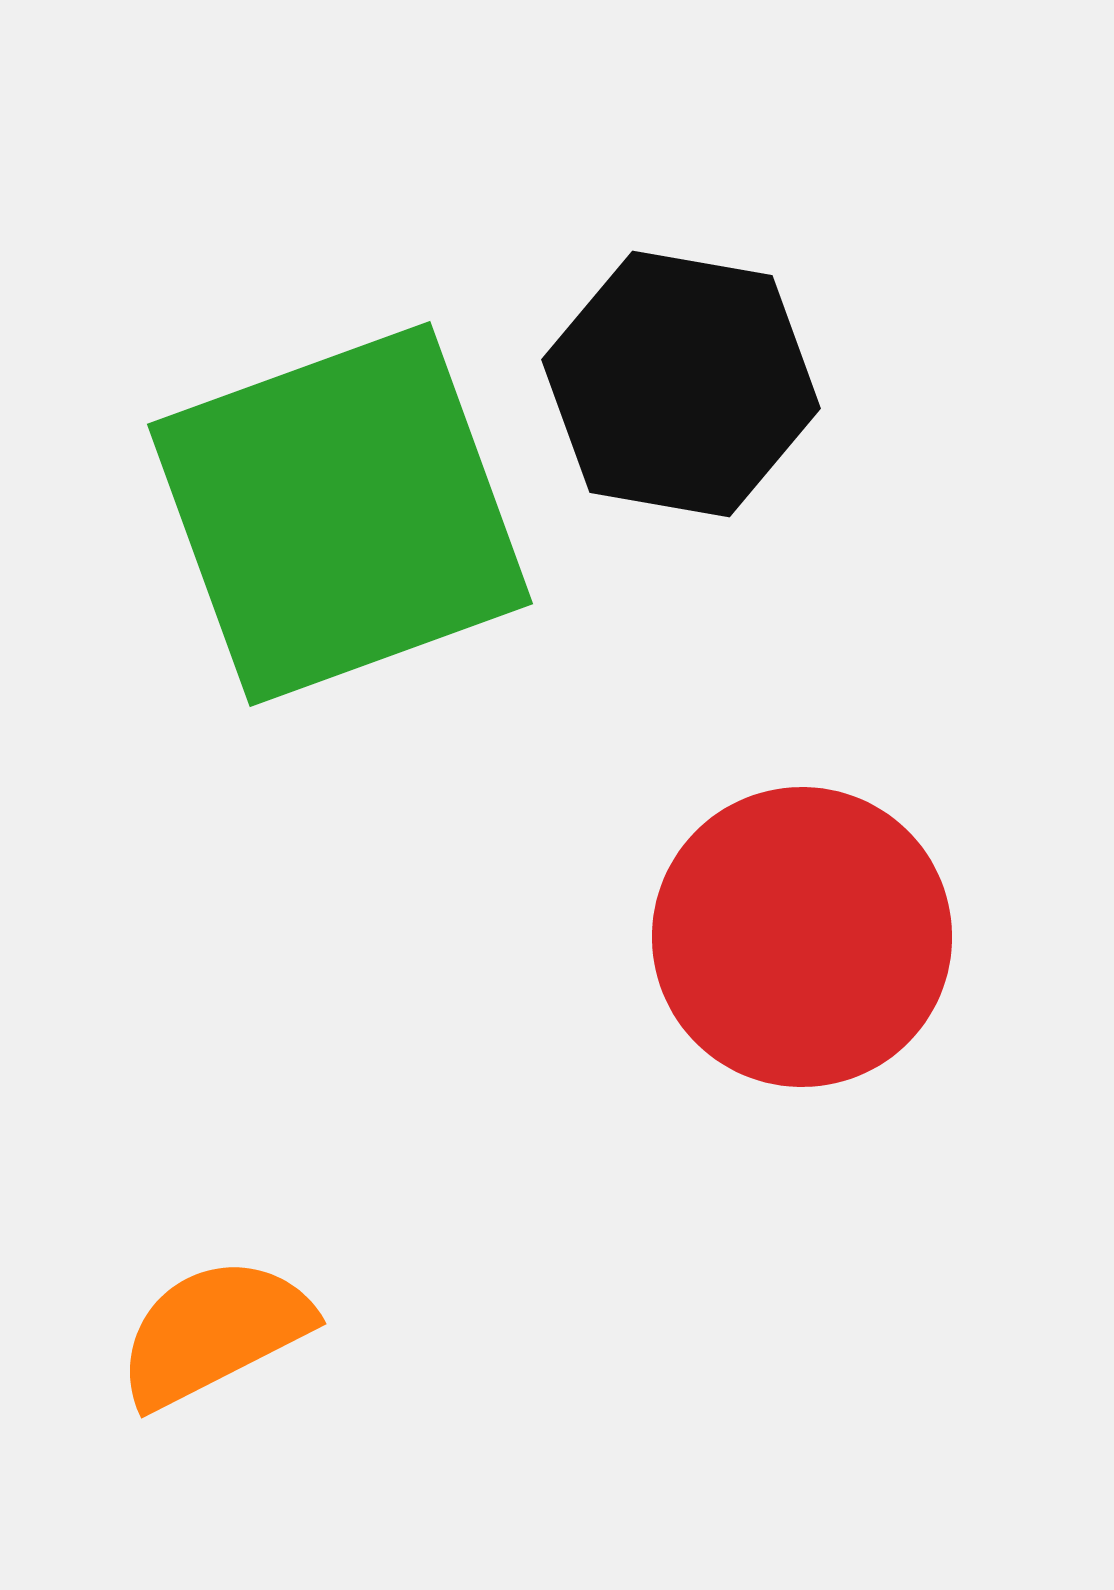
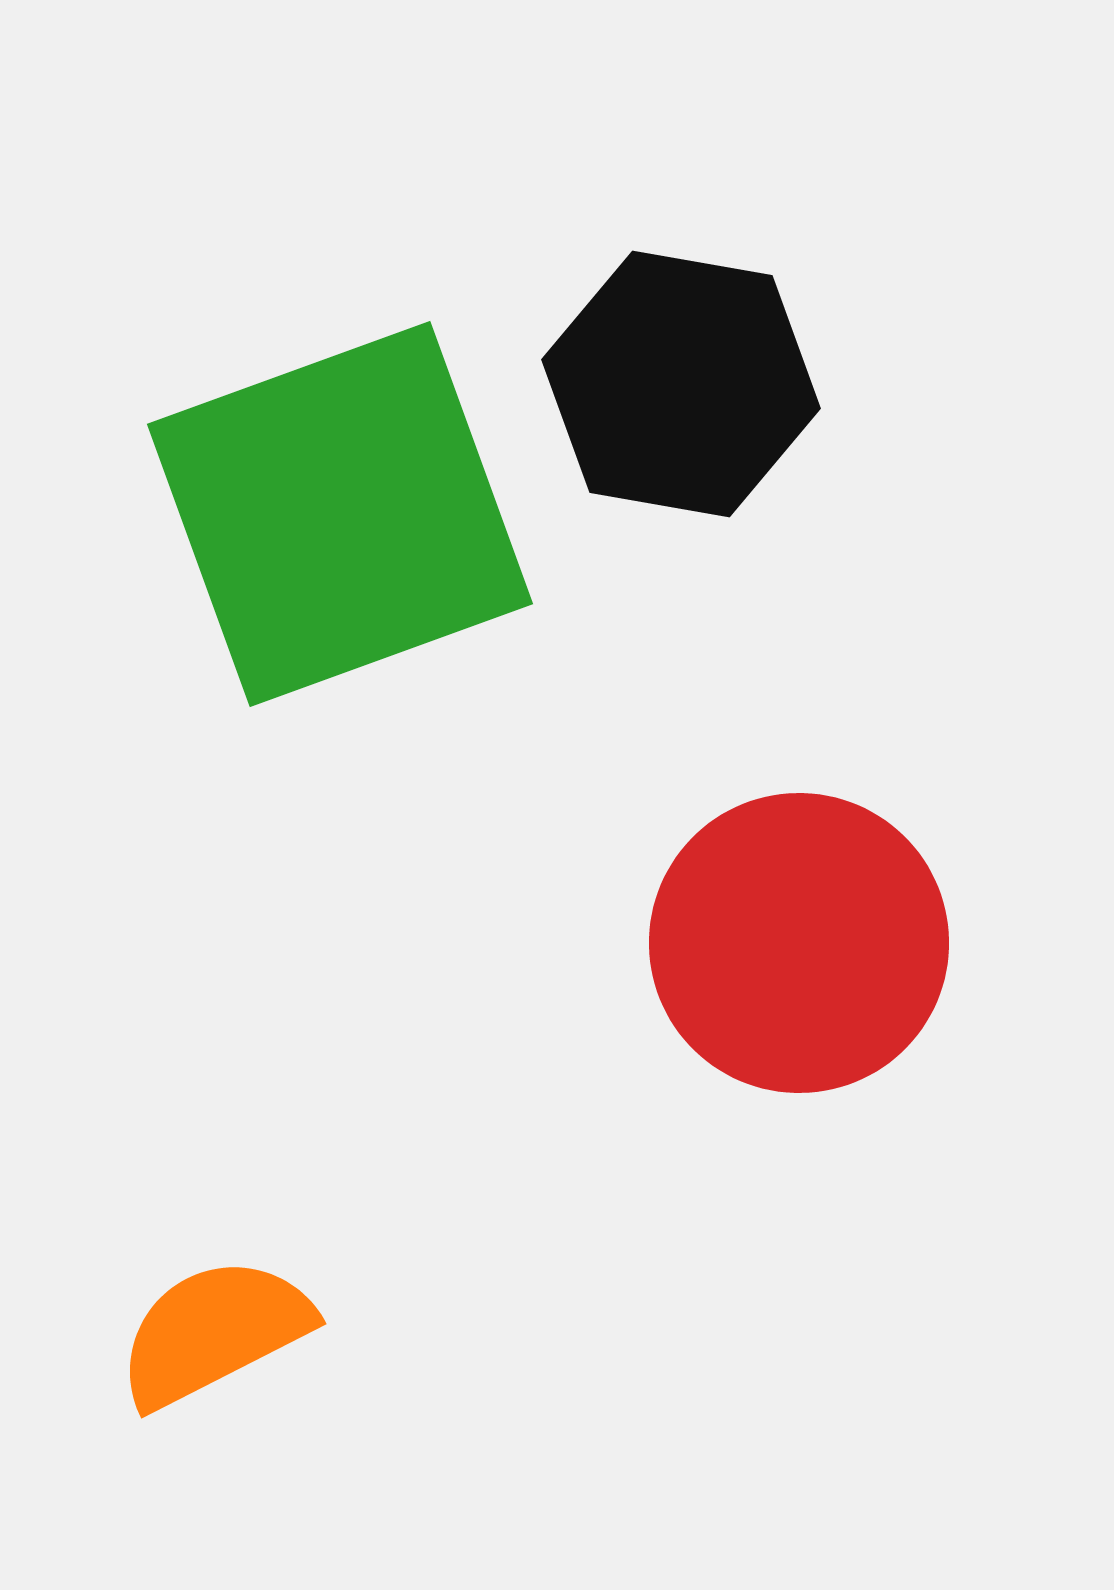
red circle: moved 3 px left, 6 px down
